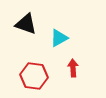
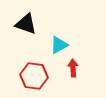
cyan triangle: moved 7 px down
